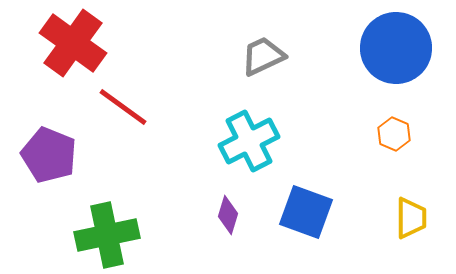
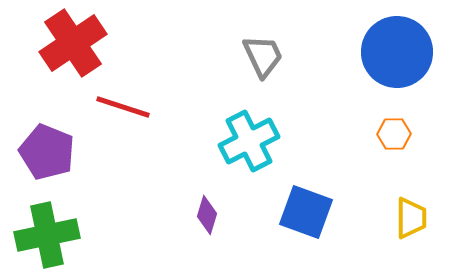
red cross: rotated 20 degrees clockwise
blue circle: moved 1 px right, 4 px down
gray trapezoid: rotated 90 degrees clockwise
red line: rotated 18 degrees counterclockwise
orange hexagon: rotated 24 degrees counterclockwise
purple pentagon: moved 2 px left, 3 px up
purple diamond: moved 21 px left
green cross: moved 60 px left
